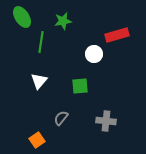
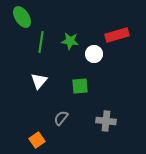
green star: moved 7 px right, 20 px down; rotated 18 degrees clockwise
